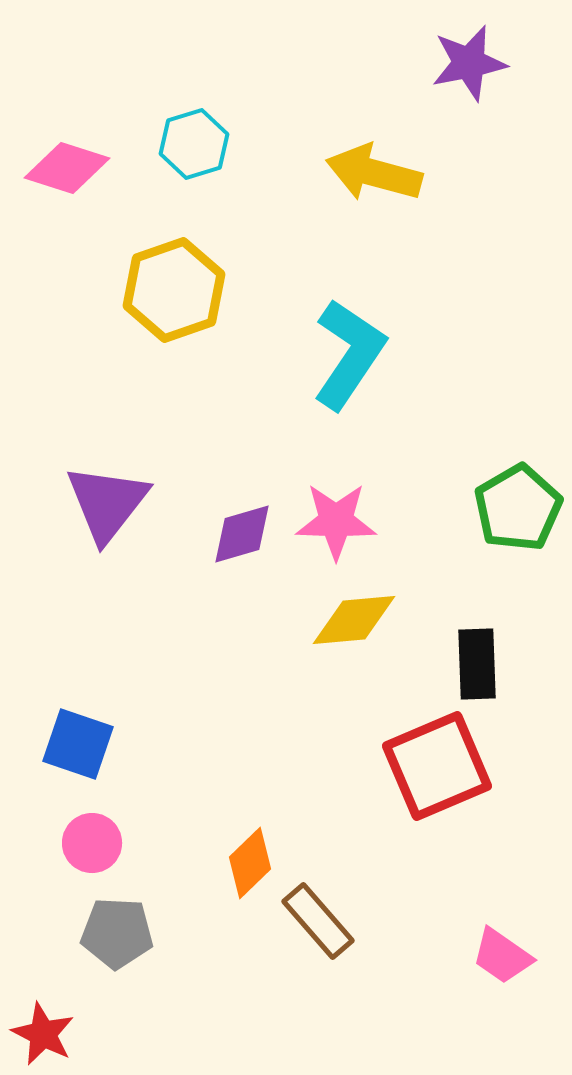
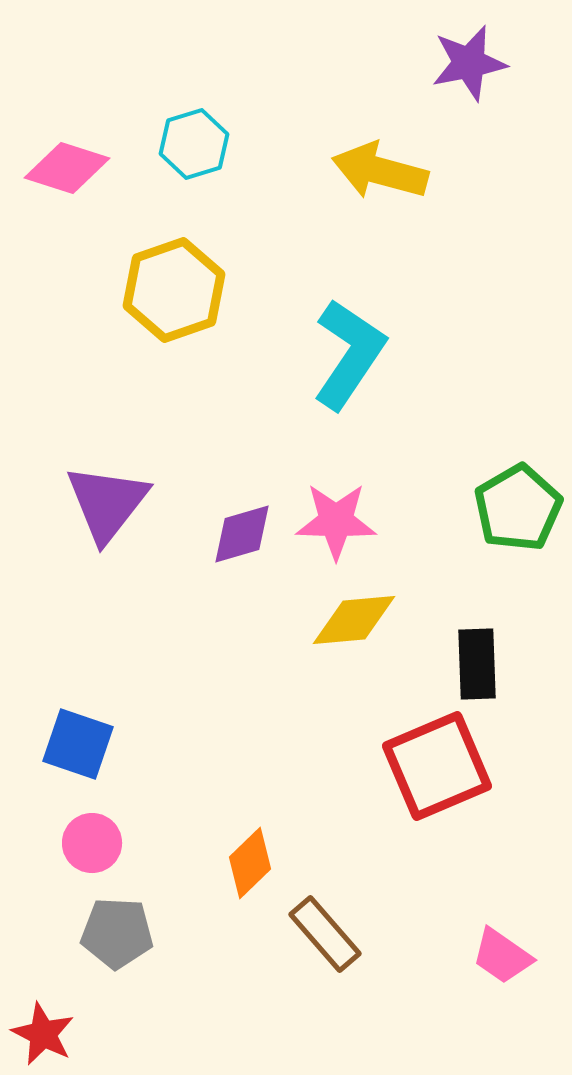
yellow arrow: moved 6 px right, 2 px up
brown rectangle: moved 7 px right, 13 px down
